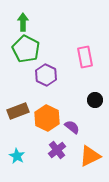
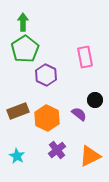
green pentagon: moved 1 px left; rotated 12 degrees clockwise
purple semicircle: moved 7 px right, 13 px up
